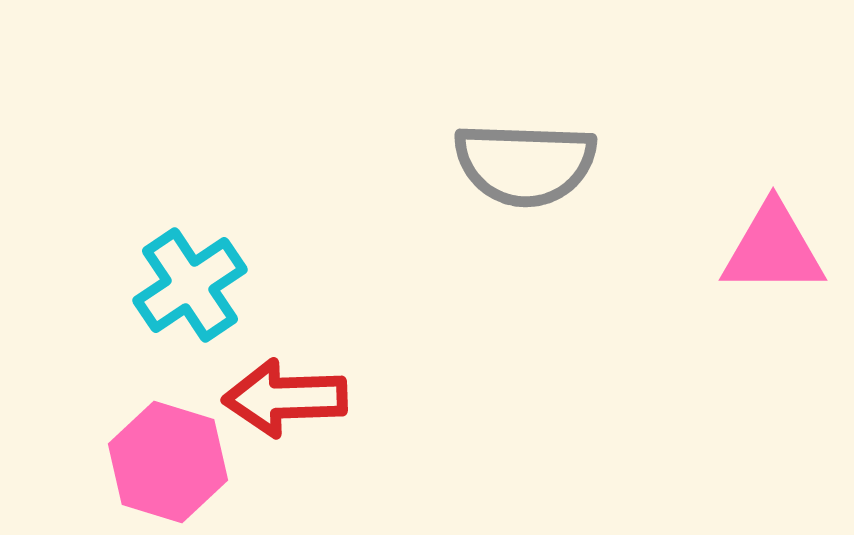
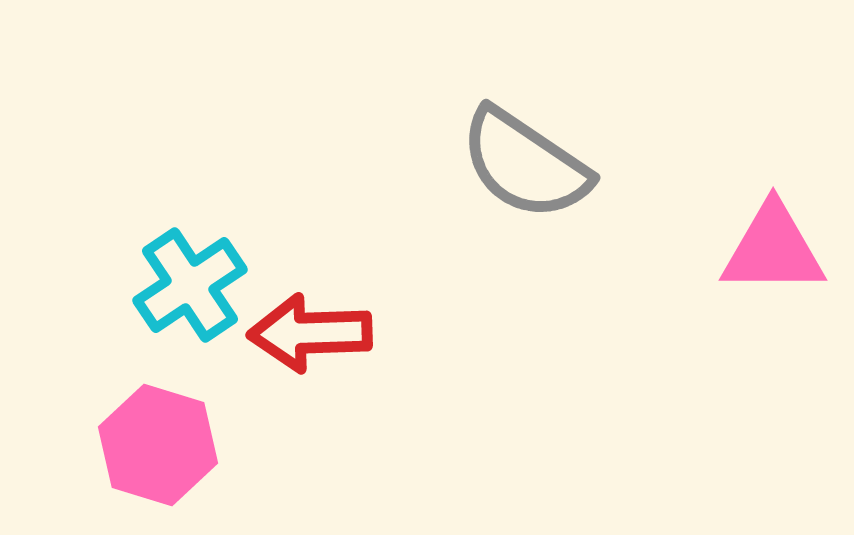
gray semicircle: rotated 32 degrees clockwise
red arrow: moved 25 px right, 65 px up
pink hexagon: moved 10 px left, 17 px up
